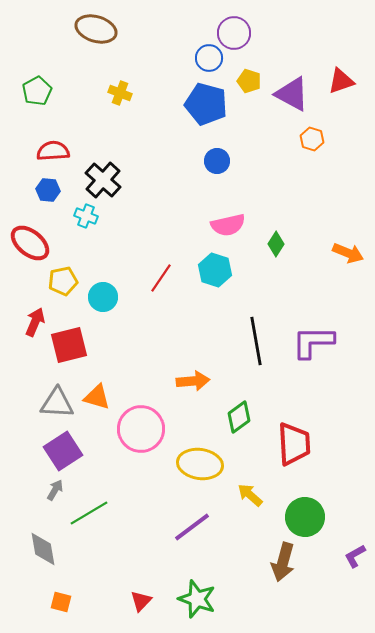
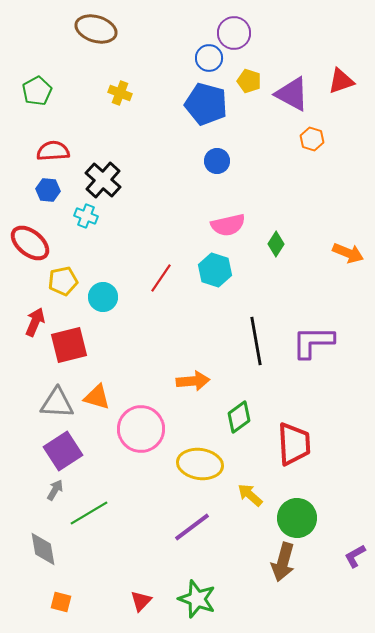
green circle at (305, 517): moved 8 px left, 1 px down
